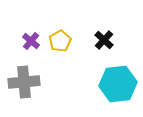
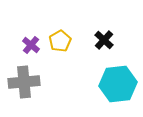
purple cross: moved 4 px down
